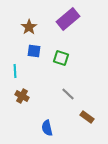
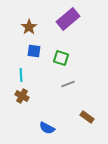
cyan line: moved 6 px right, 4 px down
gray line: moved 10 px up; rotated 64 degrees counterclockwise
blue semicircle: rotated 49 degrees counterclockwise
